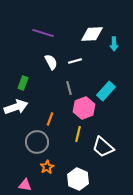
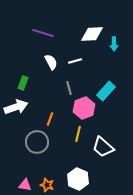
orange star: moved 18 px down; rotated 24 degrees counterclockwise
